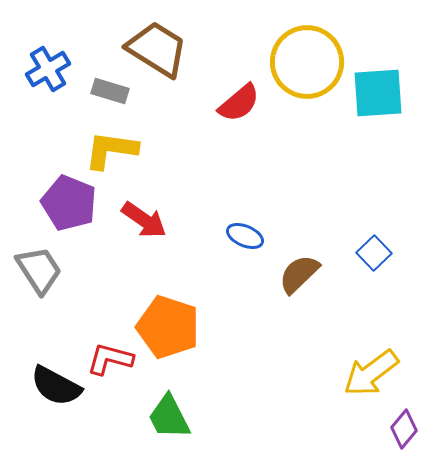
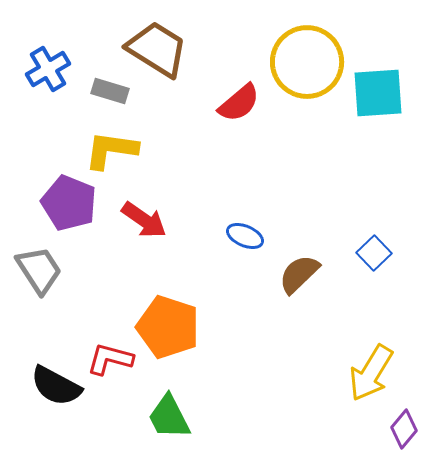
yellow arrow: rotated 22 degrees counterclockwise
